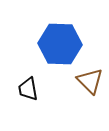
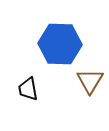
brown triangle: rotated 16 degrees clockwise
